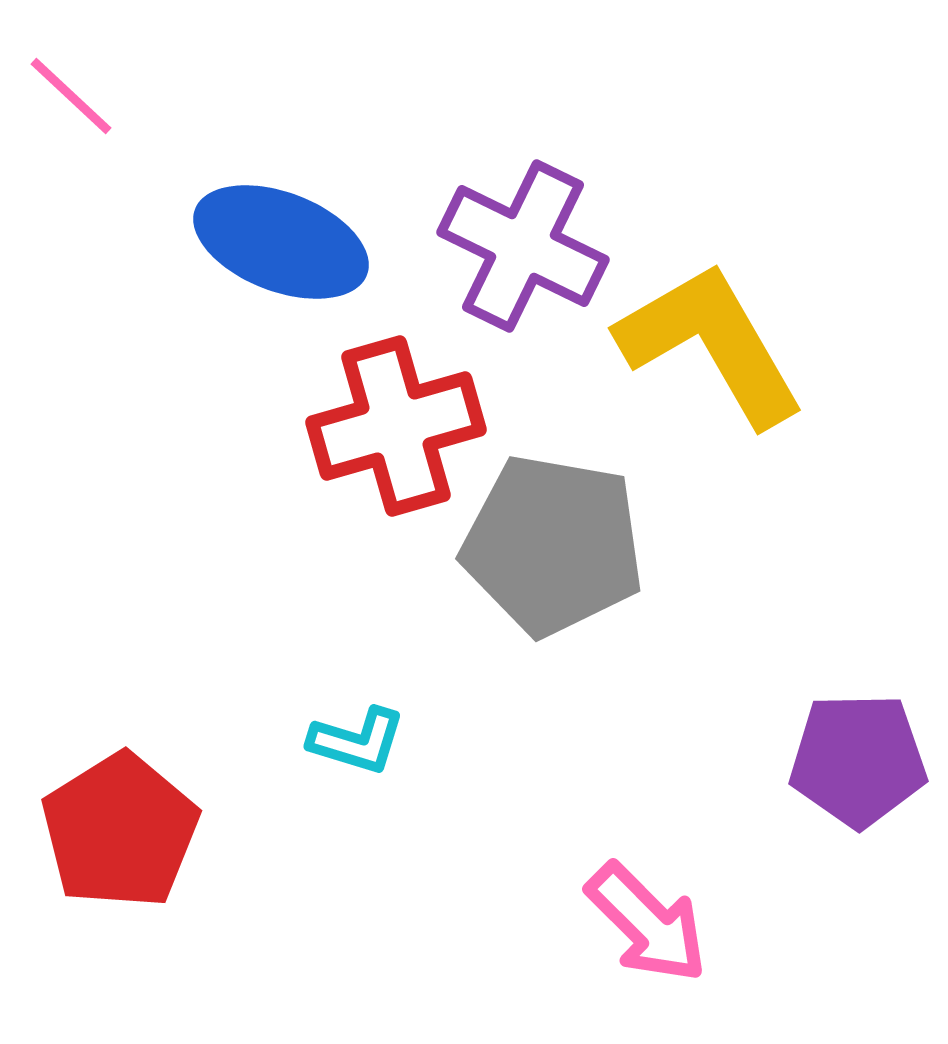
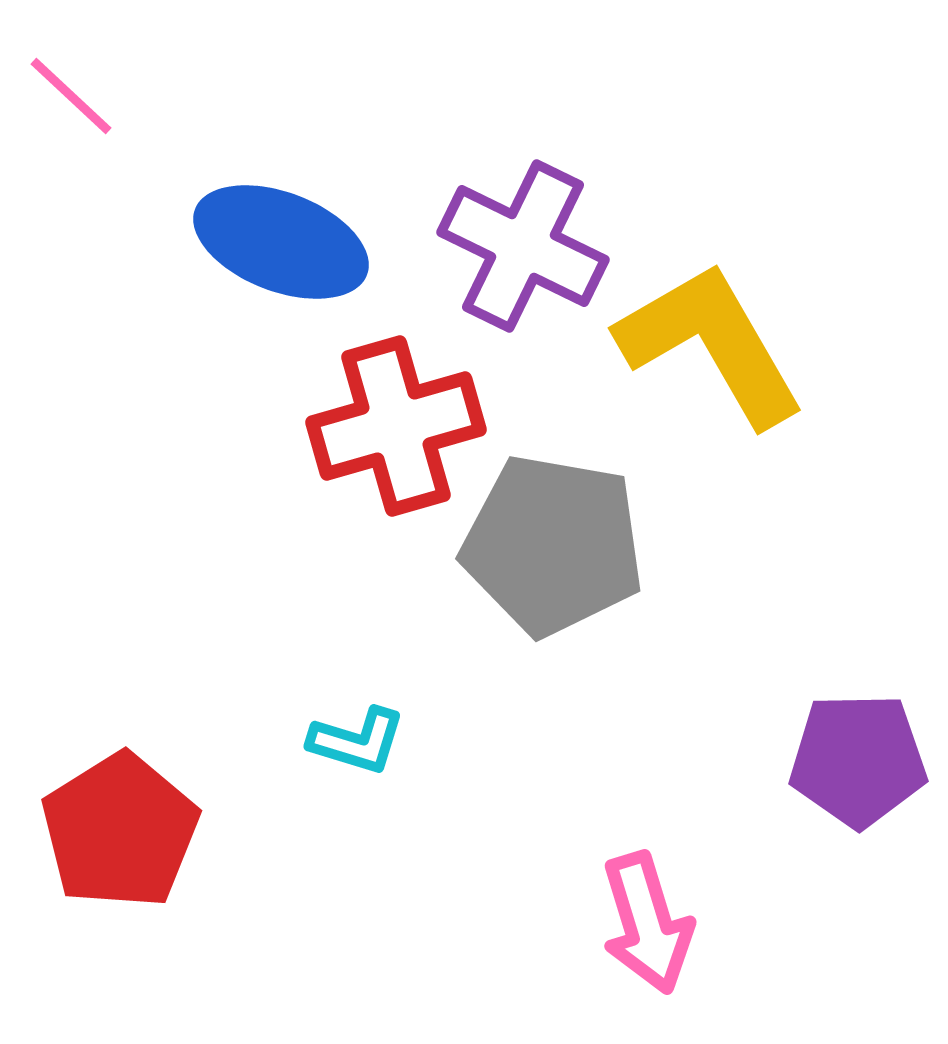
pink arrow: rotated 28 degrees clockwise
